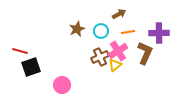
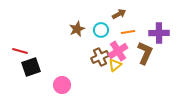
cyan circle: moved 1 px up
